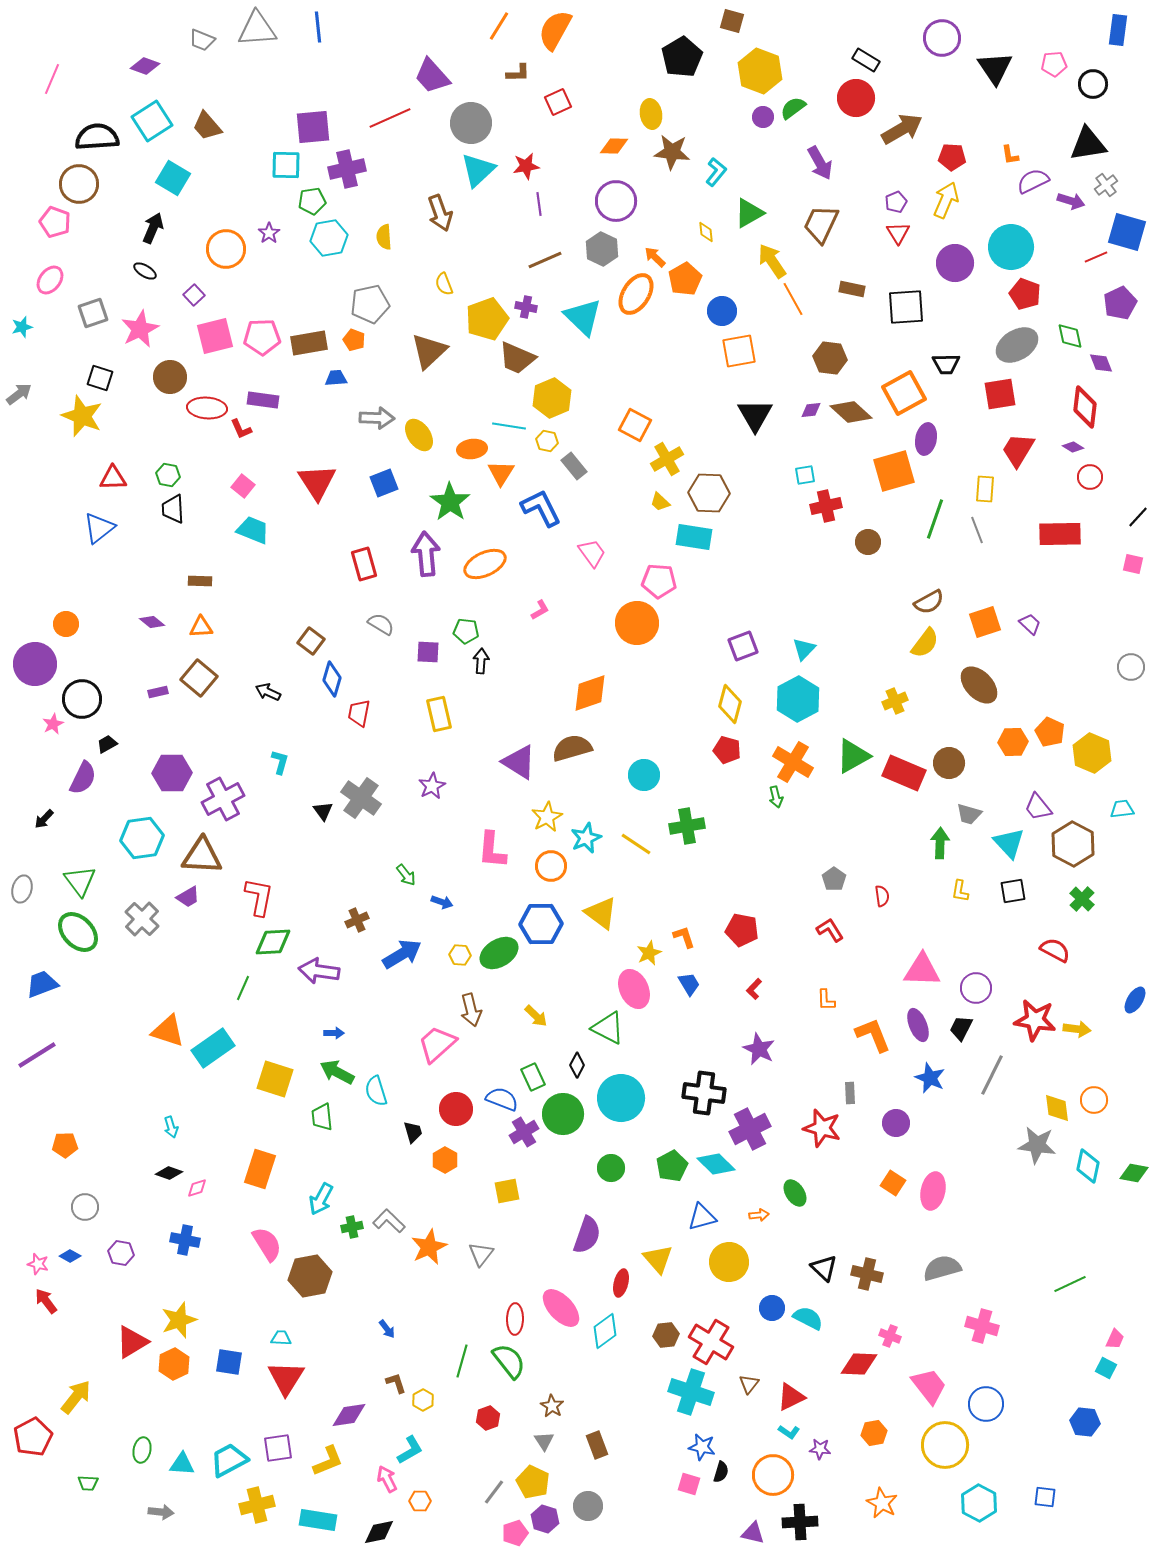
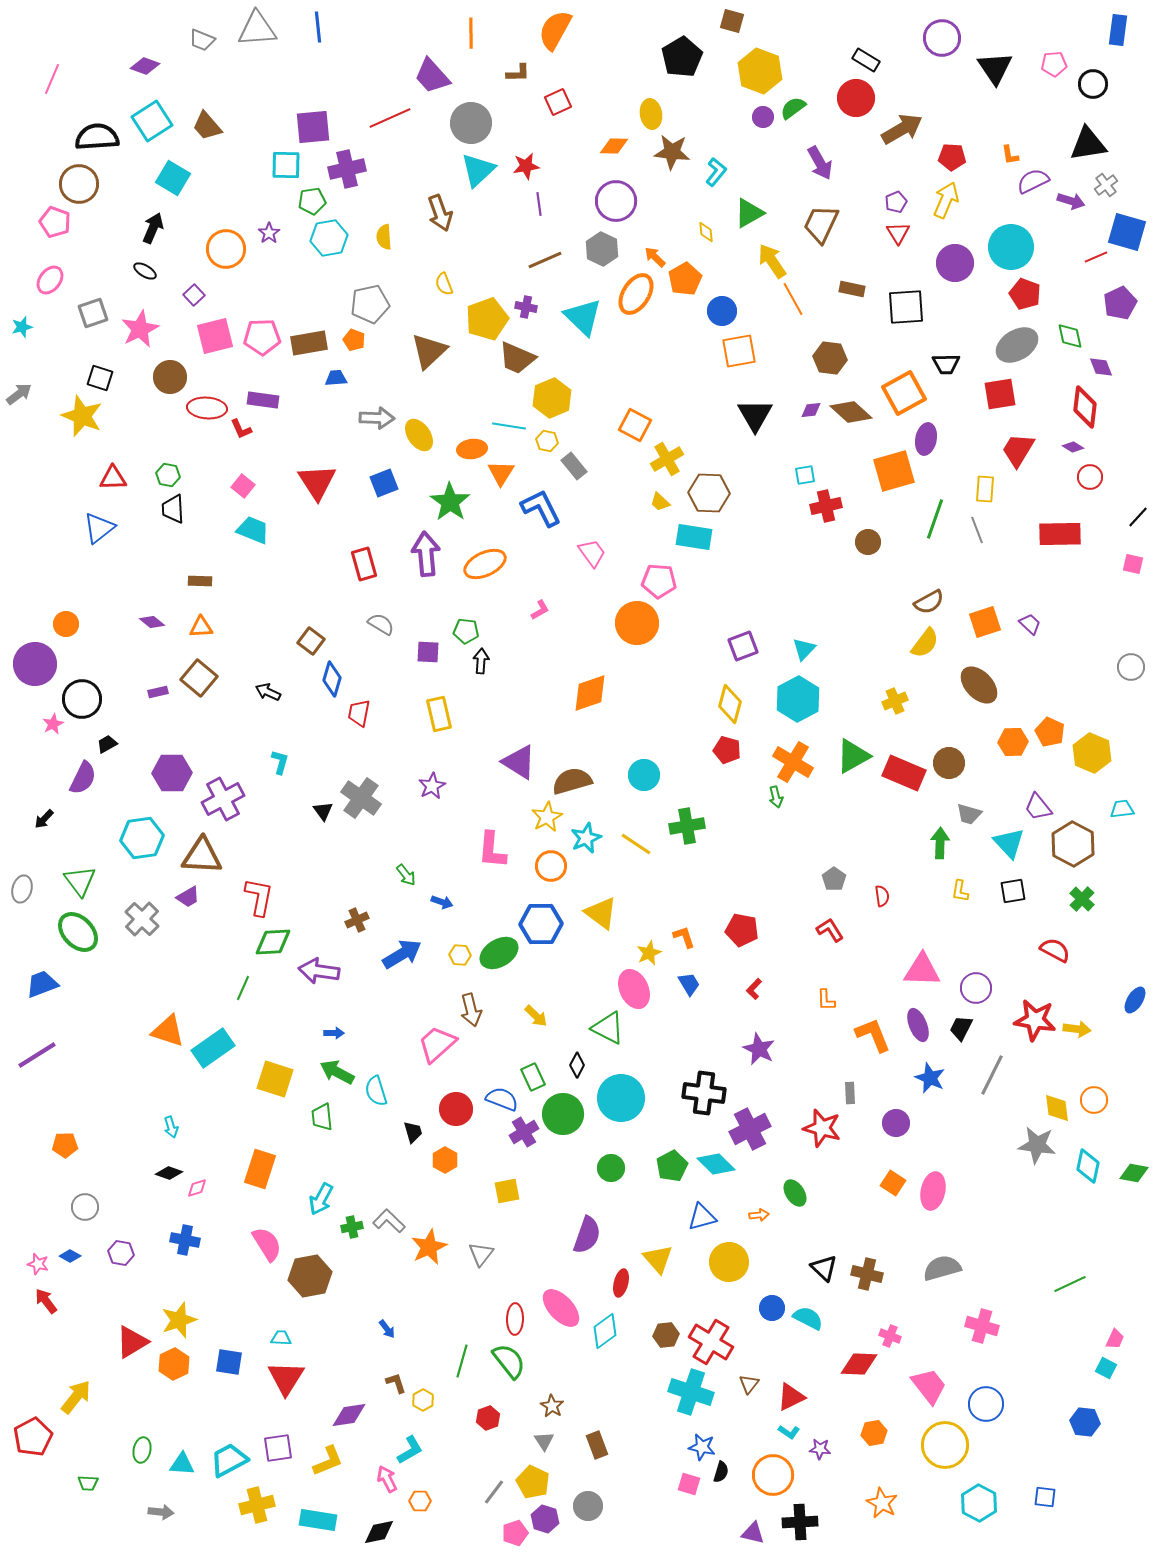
orange line at (499, 26): moved 28 px left, 7 px down; rotated 32 degrees counterclockwise
purple diamond at (1101, 363): moved 4 px down
brown semicircle at (572, 748): moved 33 px down
